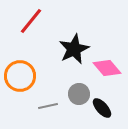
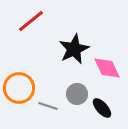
red line: rotated 12 degrees clockwise
pink diamond: rotated 16 degrees clockwise
orange circle: moved 1 px left, 12 px down
gray circle: moved 2 px left
gray line: rotated 30 degrees clockwise
